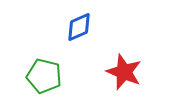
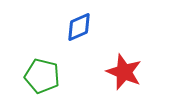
green pentagon: moved 2 px left
